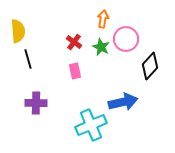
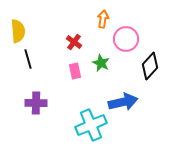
green star: moved 16 px down
